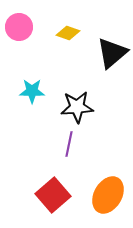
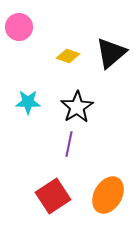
yellow diamond: moved 23 px down
black triangle: moved 1 px left
cyan star: moved 4 px left, 11 px down
black star: rotated 28 degrees counterclockwise
red square: moved 1 px down; rotated 8 degrees clockwise
